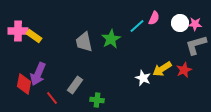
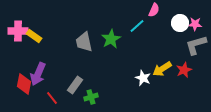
pink semicircle: moved 8 px up
green cross: moved 6 px left, 3 px up; rotated 24 degrees counterclockwise
